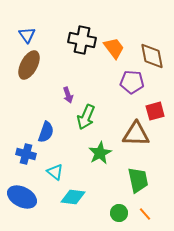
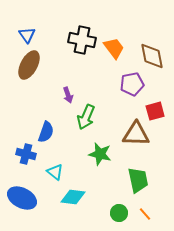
purple pentagon: moved 2 px down; rotated 15 degrees counterclockwise
green star: moved 1 px down; rotated 30 degrees counterclockwise
blue ellipse: moved 1 px down
